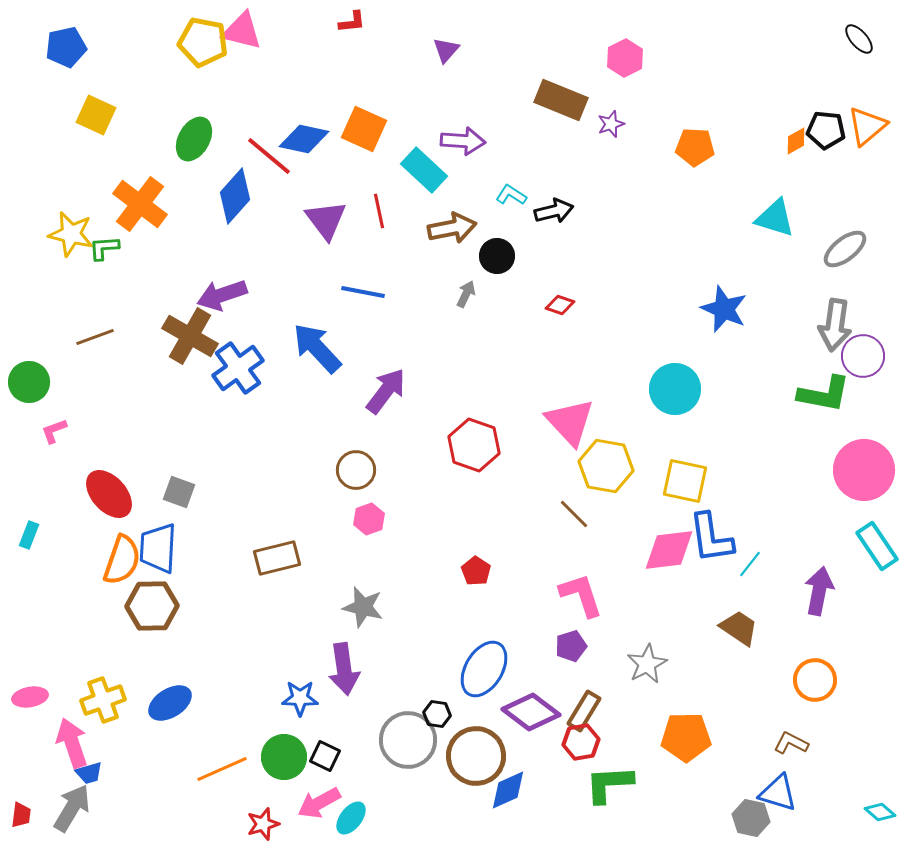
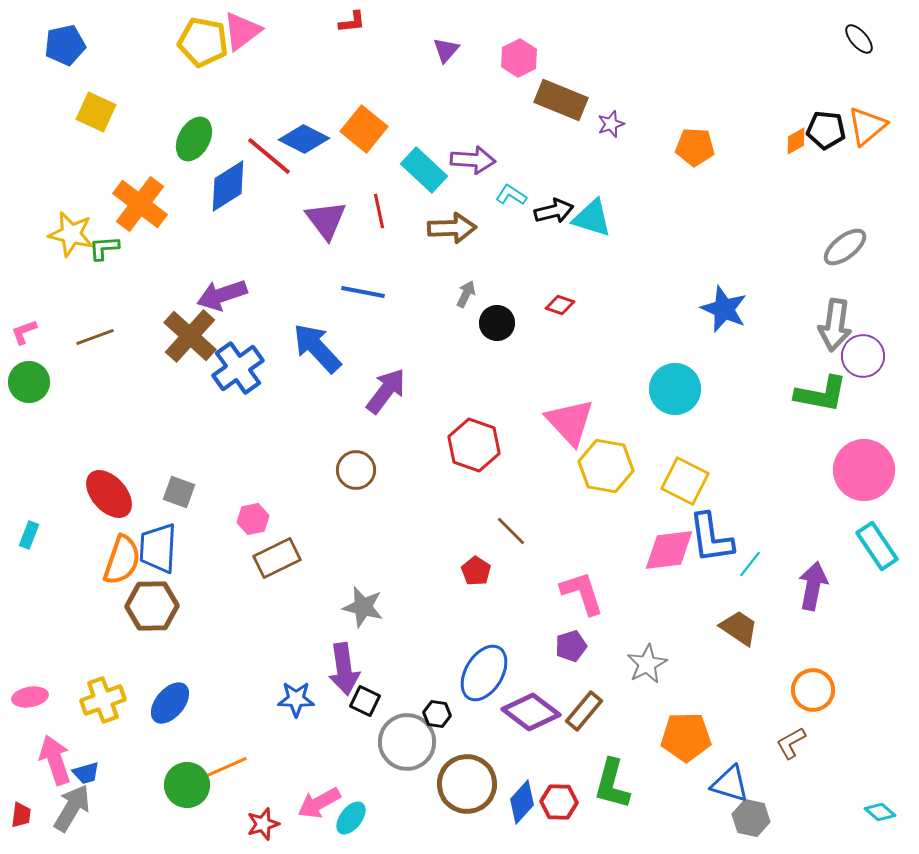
pink triangle at (242, 31): rotated 51 degrees counterclockwise
blue pentagon at (66, 47): moved 1 px left, 2 px up
pink hexagon at (625, 58): moved 106 px left
yellow square at (96, 115): moved 3 px up
orange square at (364, 129): rotated 15 degrees clockwise
blue diamond at (304, 139): rotated 15 degrees clockwise
purple arrow at (463, 141): moved 10 px right, 19 px down
blue diamond at (235, 196): moved 7 px left, 10 px up; rotated 16 degrees clockwise
cyan triangle at (775, 218): moved 183 px left
brown arrow at (452, 228): rotated 9 degrees clockwise
gray ellipse at (845, 249): moved 2 px up
black circle at (497, 256): moved 67 px down
brown cross at (190, 336): rotated 12 degrees clockwise
green L-shape at (824, 394): moved 3 px left
pink L-shape at (54, 431): moved 30 px left, 99 px up
yellow square at (685, 481): rotated 15 degrees clockwise
brown line at (574, 514): moved 63 px left, 17 px down
pink hexagon at (369, 519): moved 116 px left; rotated 8 degrees clockwise
brown rectangle at (277, 558): rotated 12 degrees counterclockwise
purple arrow at (819, 591): moved 6 px left, 5 px up
pink L-shape at (581, 595): moved 1 px right, 2 px up
blue ellipse at (484, 669): moved 4 px down
orange circle at (815, 680): moved 2 px left, 10 px down
blue star at (300, 698): moved 4 px left, 1 px down
blue ellipse at (170, 703): rotated 18 degrees counterclockwise
brown rectangle at (584, 711): rotated 9 degrees clockwise
gray circle at (408, 740): moved 1 px left, 2 px down
red hexagon at (581, 742): moved 22 px left, 60 px down; rotated 12 degrees clockwise
pink arrow at (72, 743): moved 17 px left, 17 px down
brown L-shape at (791, 743): rotated 56 degrees counterclockwise
black square at (325, 756): moved 40 px right, 55 px up
brown circle at (476, 756): moved 9 px left, 28 px down
green circle at (284, 757): moved 97 px left, 28 px down
blue trapezoid at (89, 773): moved 3 px left
green L-shape at (609, 784): moved 3 px right; rotated 72 degrees counterclockwise
blue diamond at (508, 790): moved 14 px right, 12 px down; rotated 24 degrees counterclockwise
blue triangle at (778, 793): moved 48 px left, 9 px up
